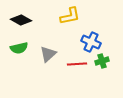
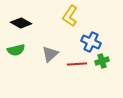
yellow L-shape: rotated 135 degrees clockwise
black diamond: moved 3 px down
green semicircle: moved 3 px left, 2 px down
gray triangle: moved 2 px right
